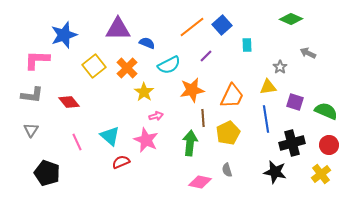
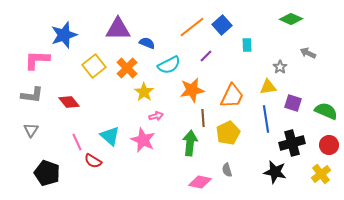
purple square: moved 2 px left, 1 px down
pink star: moved 3 px left
red semicircle: moved 28 px left, 1 px up; rotated 126 degrees counterclockwise
